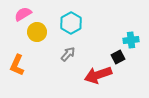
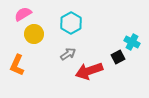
yellow circle: moved 3 px left, 2 px down
cyan cross: moved 1 px right, 2 px down; rotated 35 degrees clockwise
gray arrow: rotated 14 degrees clockwise
red arrow: moved 9 px left, 4 px up
